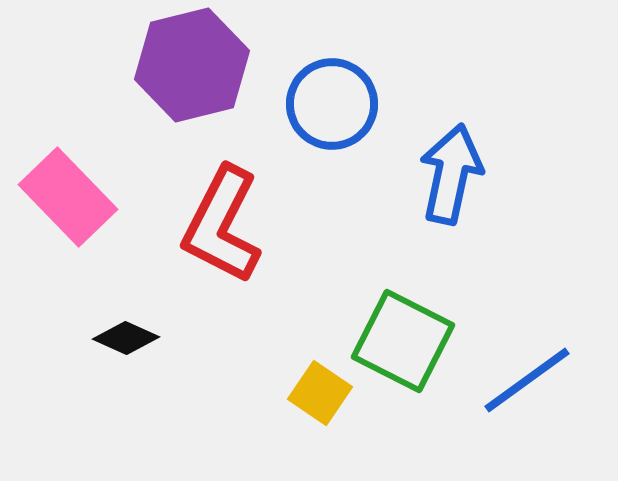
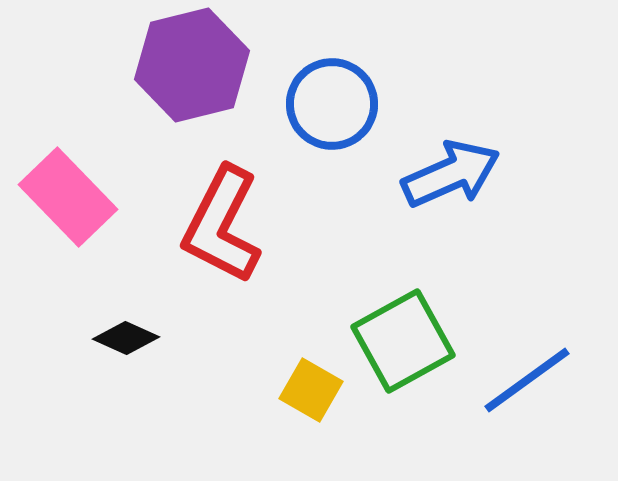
blue arrow: rotated 54 degrees clockwise
green square: rotated 34 degrees clockwise
yellow square: moved 9 px left, 3 px up; rotated 4 degrees counterclockwise
